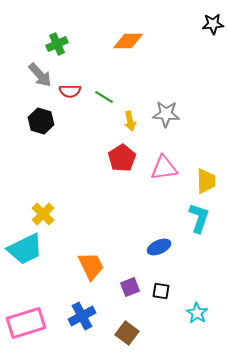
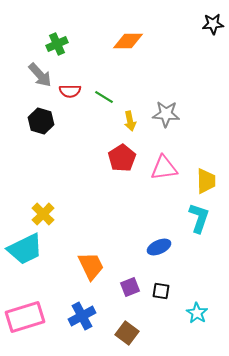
pink rectangle: moved 1 px left, 6 px up
